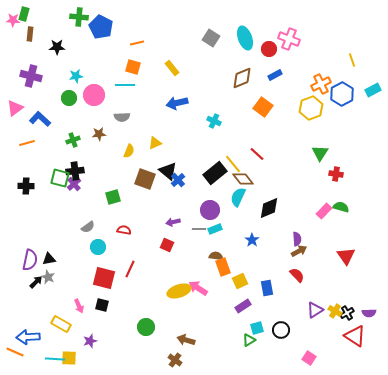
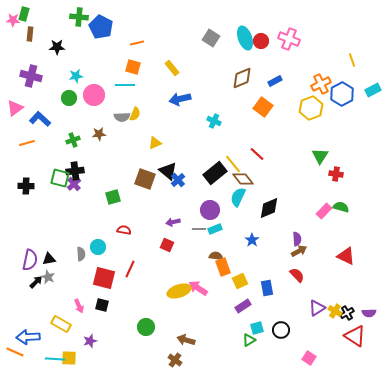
red circle at (269, 49): moved 8 px left, 8 px up
blue rectangle at (275, 75): moved 6 px down
blue arrow at (177, 103): moved 3 px right, 4 px up
yellow semicircle at (129, 151): moved 6 px right, 37 px up
green triangle at (320, 153): moved 3 px down
gray semicircle at (88, 227): moved 7 px left, 27 px down; rotated 56 degrees counterclockwise
red triangle at (346, 256): rotated 30 degrees counterclockwise
purple triangle at (315, 310): moved 2 px right, 2 px up
